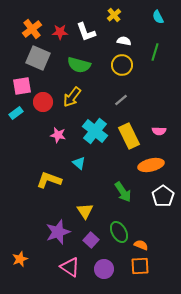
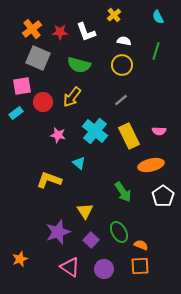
green line: moved 1 px right, 1 px up
